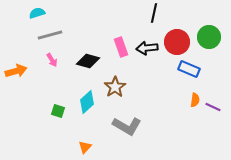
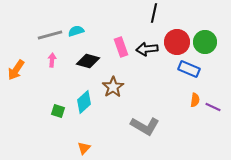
cyan semicircle: moved 39 px right, 18 px down
green circle: moved 4 px left, 5 px down
black arrow: moved 1 px down
pink arrow: rotated 144 degrees counterclockwise
orange arrow: moved 1 px up; rotated 140 degrees clockwise
brown star: moved 2 px left
cyan diamond: moved 3 px left
gray L-shape: moved 18 px right
orange triangle: moved 1 px left, 1 px down
